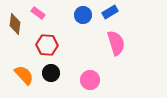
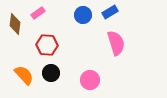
pink rectangle: rotated 72 degrees counterclockwise
